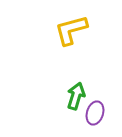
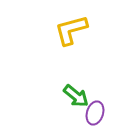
green arrow: rotated 112 degrees clockwise
